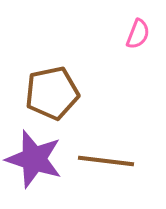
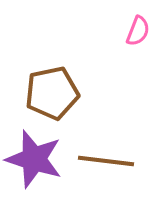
pink semicircle: moved 3 px up
